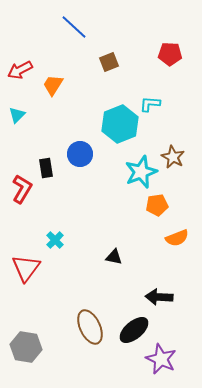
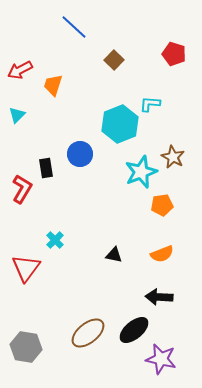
red pentagon: moved 4 px right; rotated 15 degrees clockwise
brown square: moved 5 px right, 2 px up; rotated 24 degrees counterclockwise
orange trapezoid: rotated 15 degrees counterclockwise
orange pentagon: moved 5 px right
orange semicircle: moved 15 px left, 16 px down
black triangle: moved 2 px up
brown ellipse: moved 2 px left, 6 px down; rotated 76 degrees clockwise
purple star: rotated 12 degrees counterclockwise
